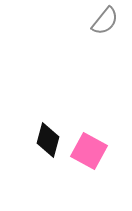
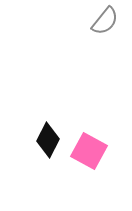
black diamond: rotated 12 degrees clockwise
